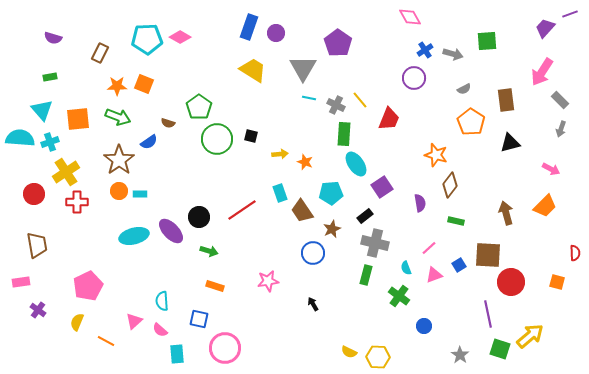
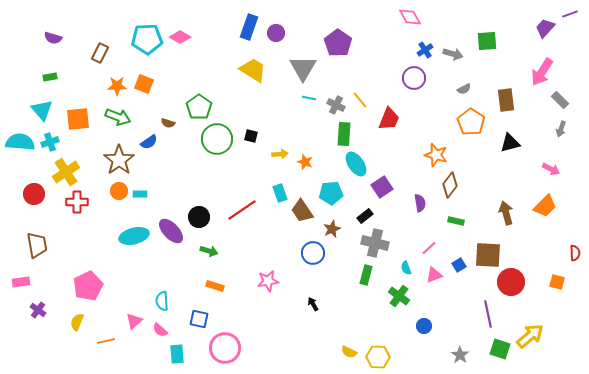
cyan semicircle at (20, 138): moved 4 px down
orange line at (106, 341): rotated 42 degrees counterclockwise
